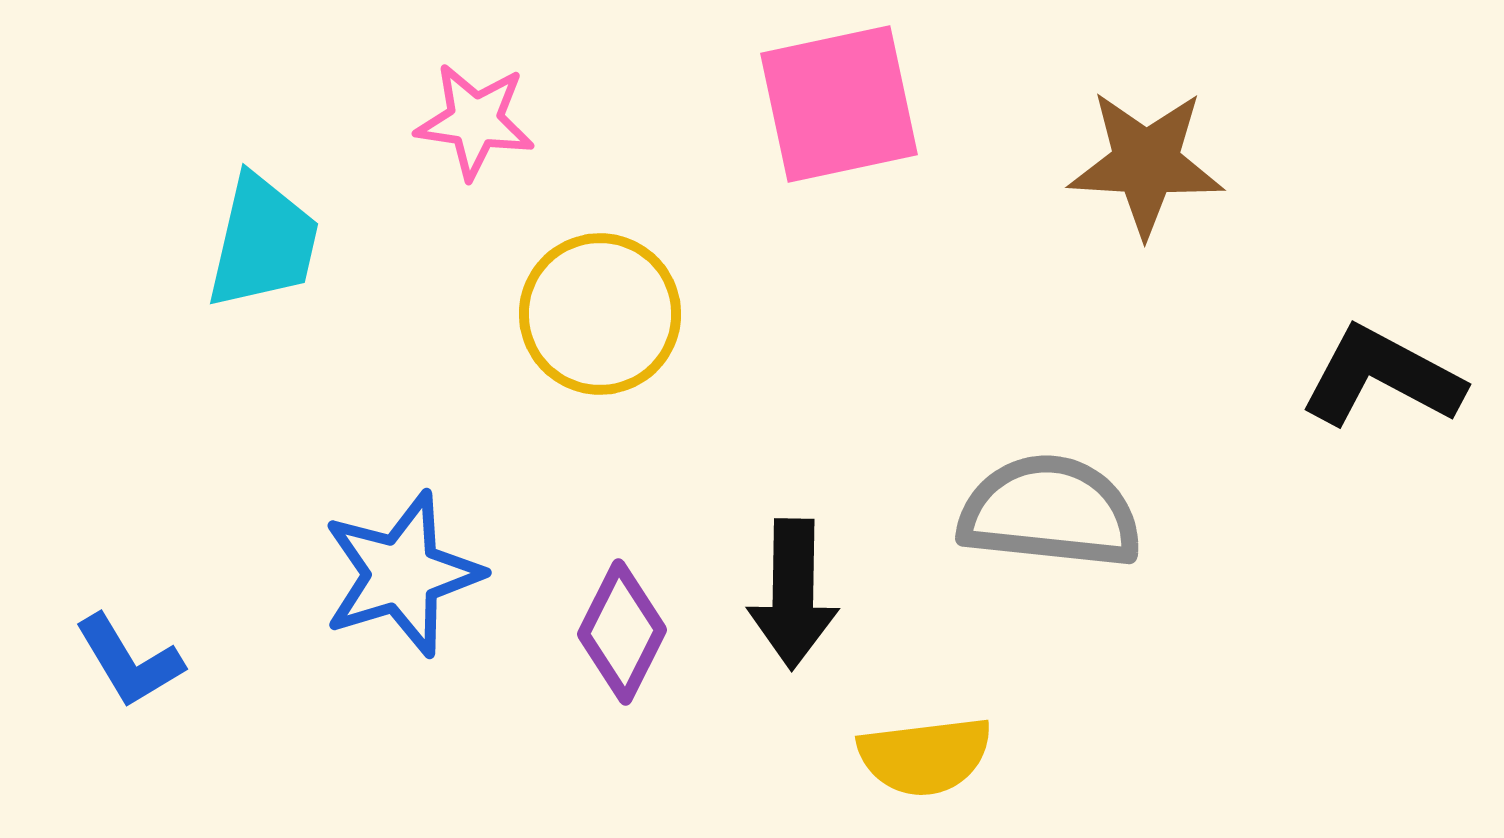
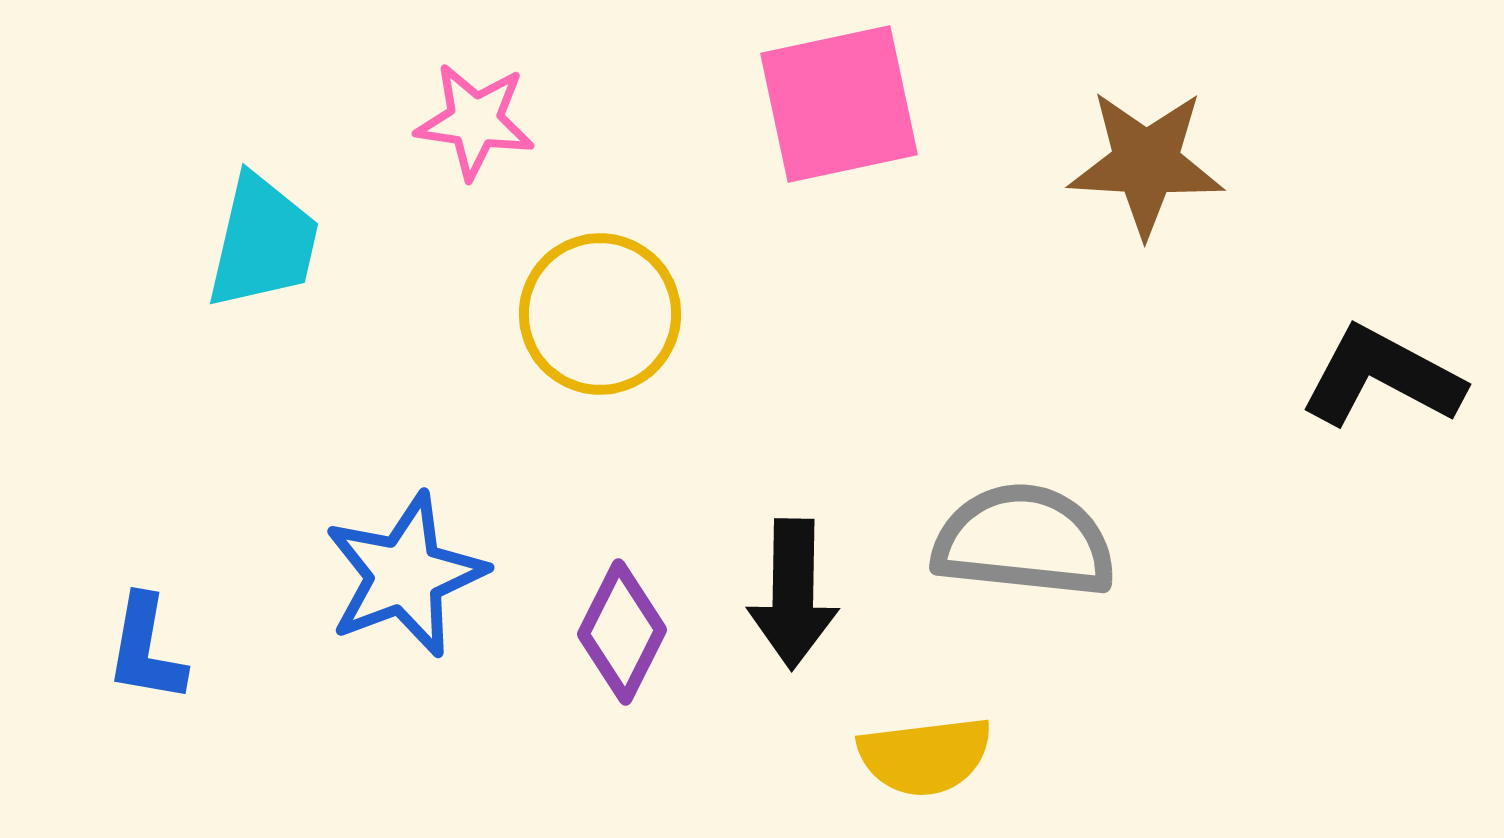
gray semicircle: moved 26 px left, 29 px down
blue star: moved 3 px right, 1 px down; rotated 4 degrees counterclockwise
blue L-shape: moved 17 px right, 12 px up; rotated 41 degrees clockwise
